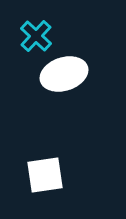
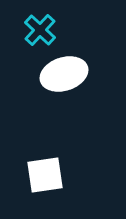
cyan cross: moved 4 px right, 6 px up
